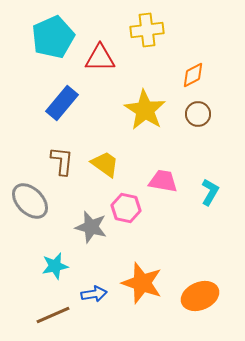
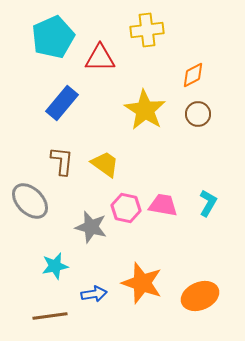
pink trapezoid: moved 24 px down
cyan L-shape: moved 2 px left, 11 px down
brown line: moved 3 px left, 1 px down; rotated 16 degrees clockwise
